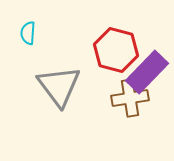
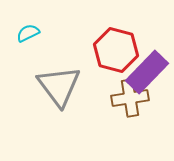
cyan semicircle: rotated 60 degrees clockwise
